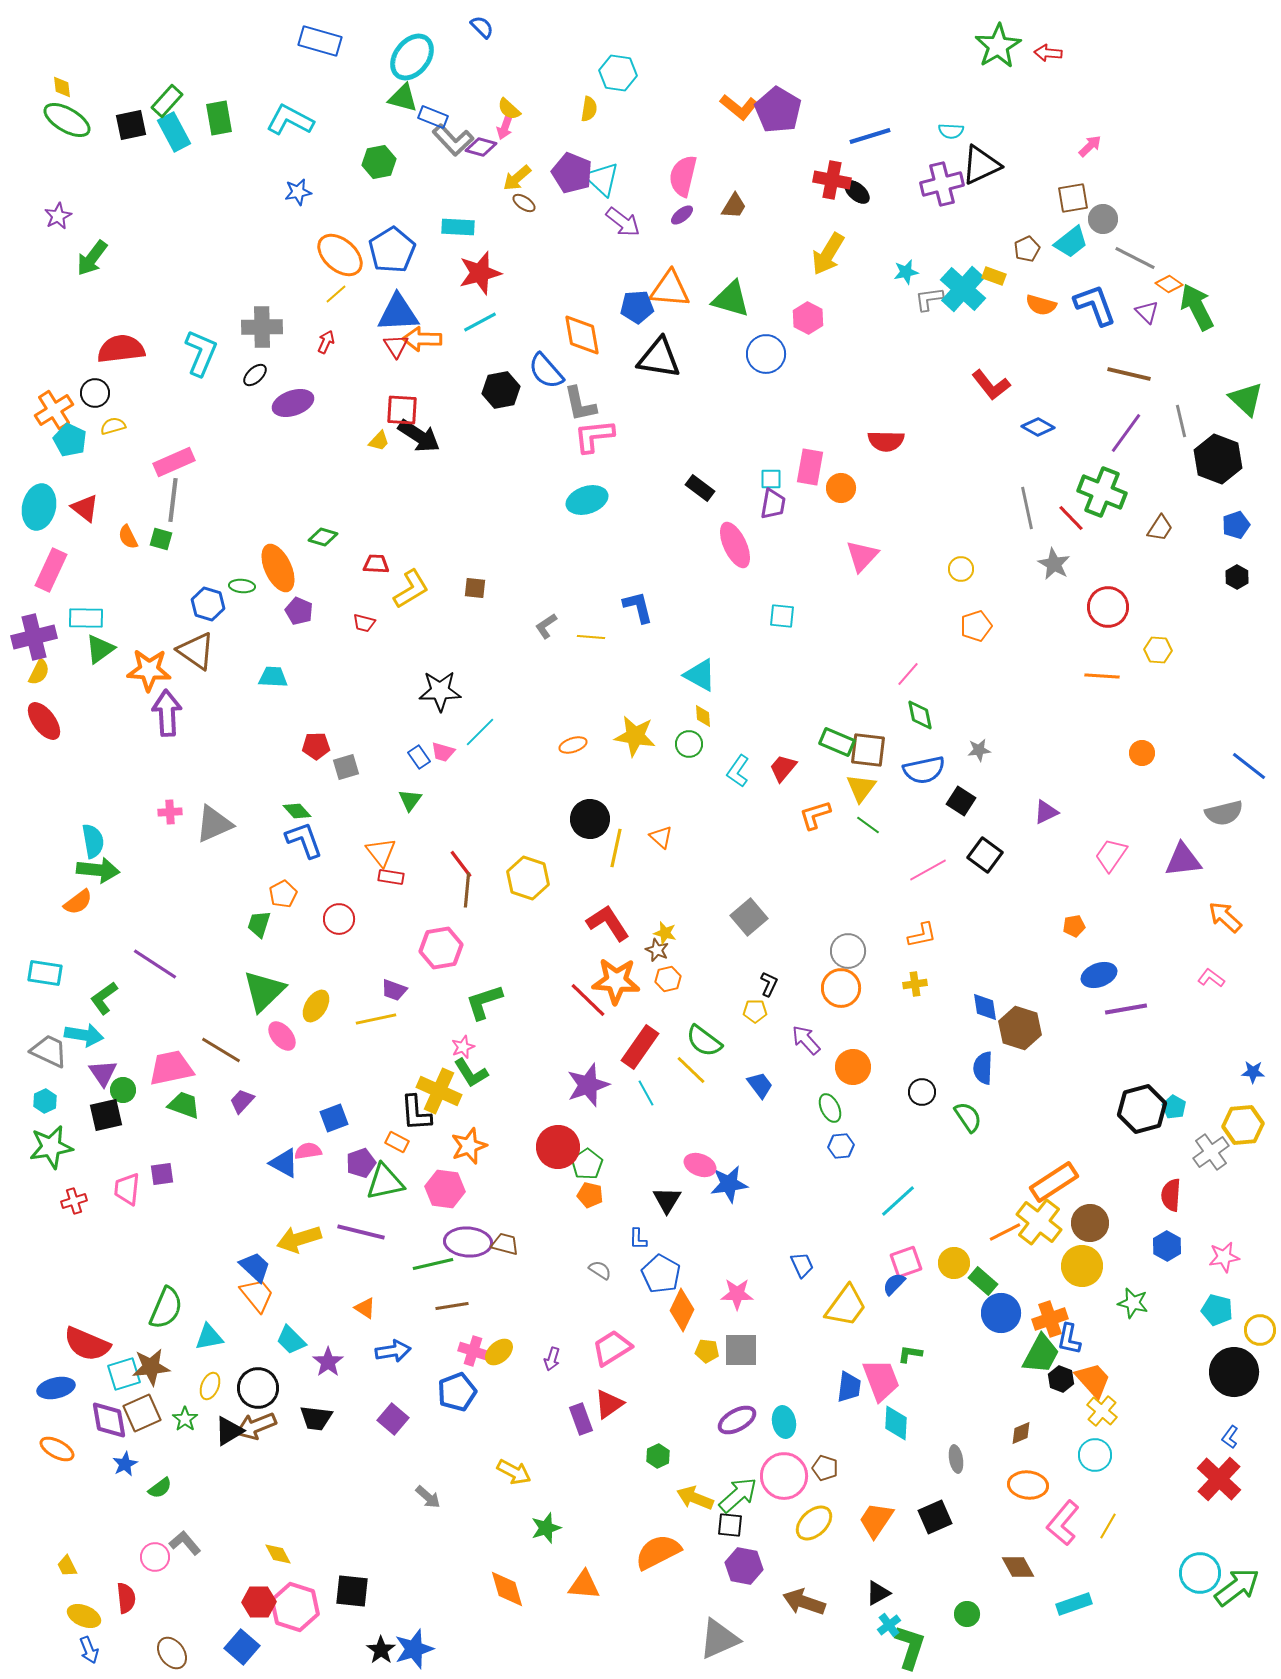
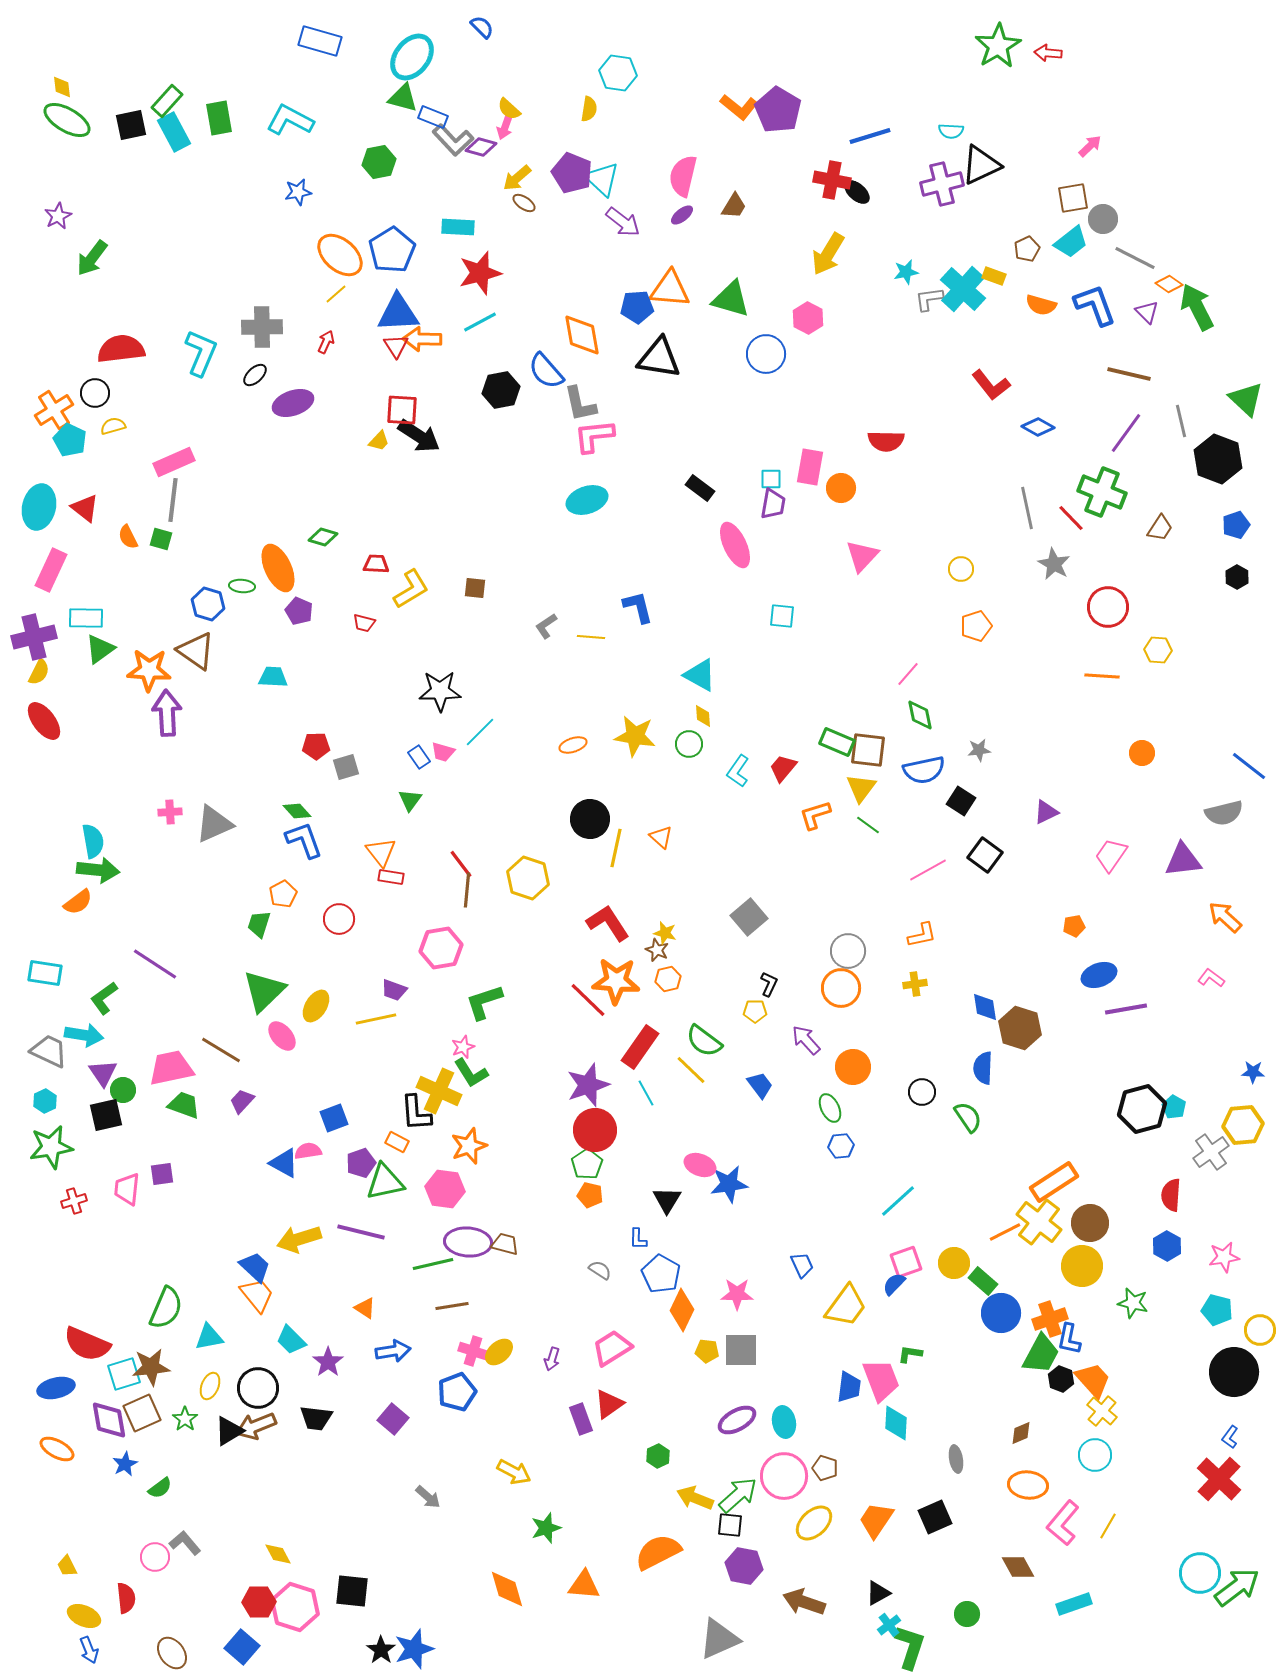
red circle at (558, 1147): moved 37 px right, 17 px up
